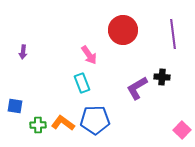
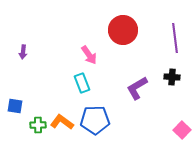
purple line: moved 2 px right, 4 px down
black cross: moved 10 px right
orange L-shape: moved 1 px left, 1 px up
